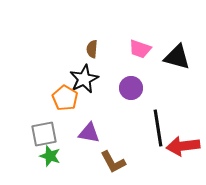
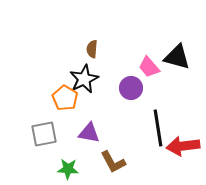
pink trapezoid: moved 9 px right, 18 px down; rotated 30 degrees clockwise
green star: moved 18 px right, 13 px down; rotated 15 degrees counterclockwise
